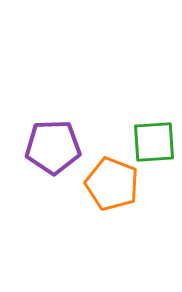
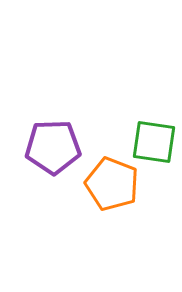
green square: rotated 12 degrees clockwise
